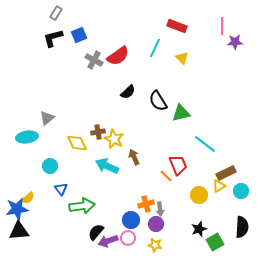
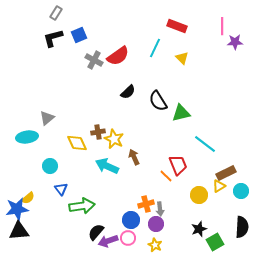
yellow star at (155, 245): rotated 16 degrees clockwise
